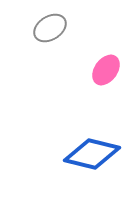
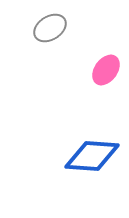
blue diamond: moved 2 px down; rotated 10 degrees counterclockwise
